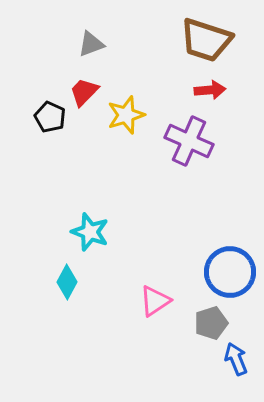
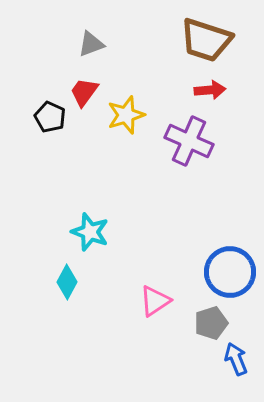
red trapezoid: rotated 8 degrees counterclockwise
